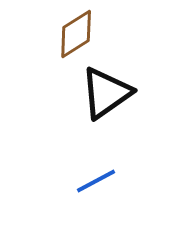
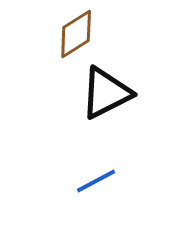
black triangle: rotated 8 degrees clockwise
